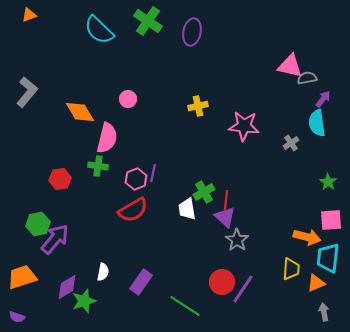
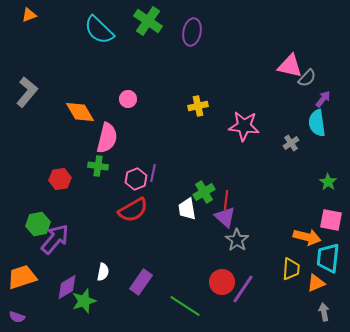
gray semicircle at (307, 78): rotated 144 degrees clockwise
pink square at (331, 220): rotated 15 degrees clockwise
